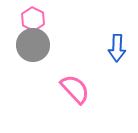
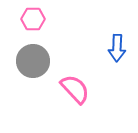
pink hexagon: rotated 25 degrees counterclockwise
gray circle: moved 16 px down
